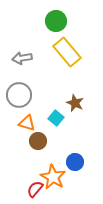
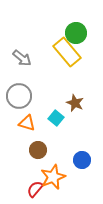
green circle: moved 20 px right, 12 px down
gray arrow: rotated 132 degrees counterclockwise
gray circle: moved 1 px down
brown circle: moved 9 px down
blue circle: moved 7 px right, 2 px up
orange star: rotated 20 degrees clockwise
